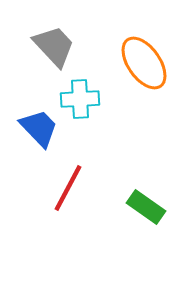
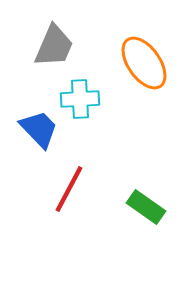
gray trapezoid: rotated 66 degrees clockwise
blue trapezoid: moved 1 px down
red line: moved 1 px right, 1 px down
